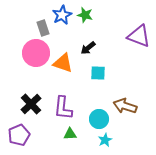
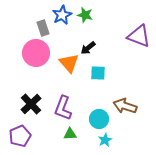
orange triangle: moved 6 px right; rotated 30 degrees clockwise
purple L-shape: rotated 15 degrees clockwise
purple pentagon: moved 1 px right, 1 px down
